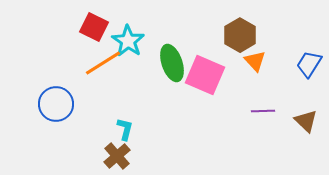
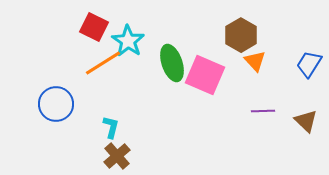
brown hexagon: moved 1 px right
cyan L-shape: moved 14 px left, 2 px up
